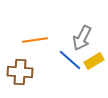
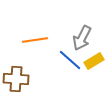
brown cross: moved 4 px left, 7 px down
